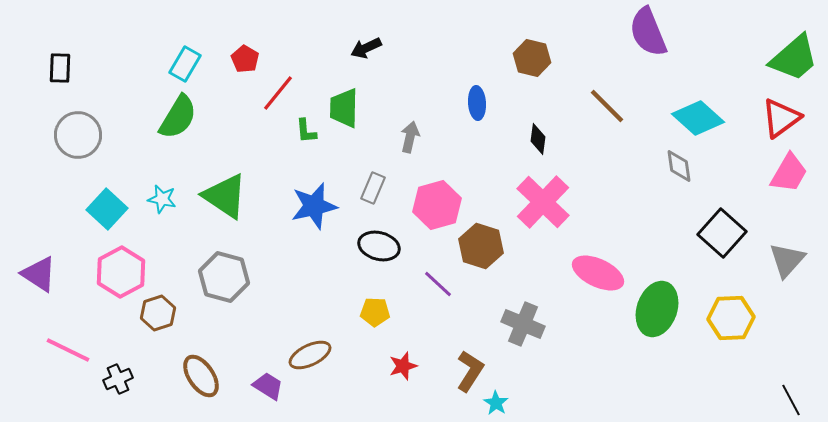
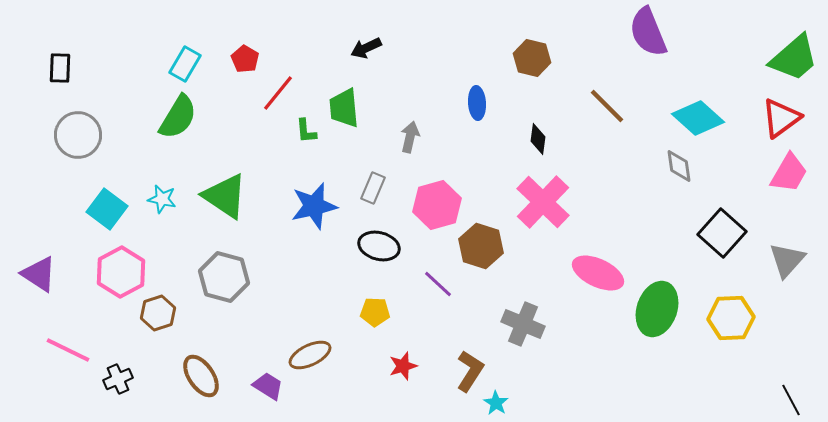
green trapezoid at (344, 108): rotated 6 degrees counterclockwise
cyan square at (107, 209): rotated 6 degrees counterclockwise
